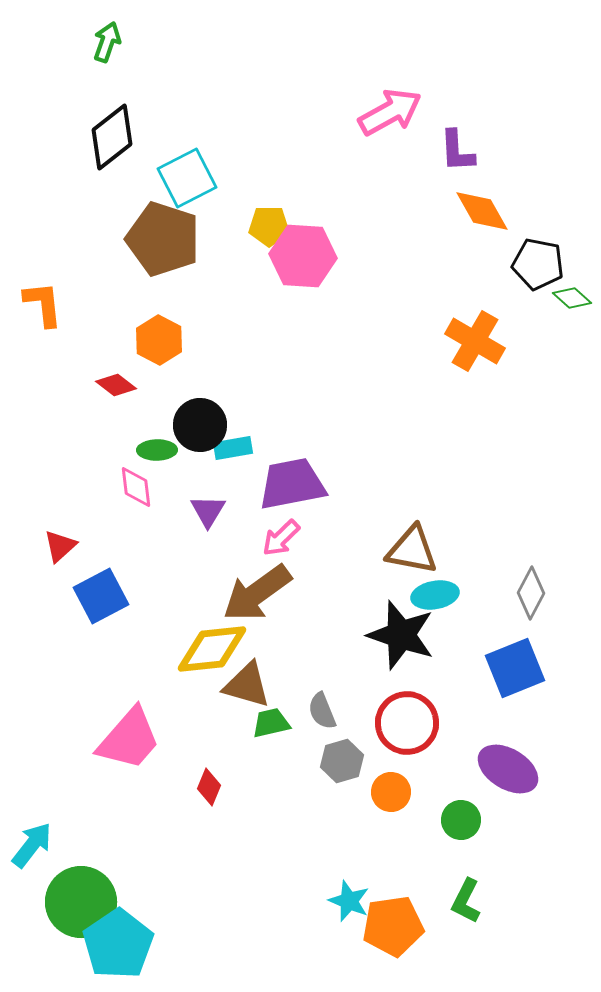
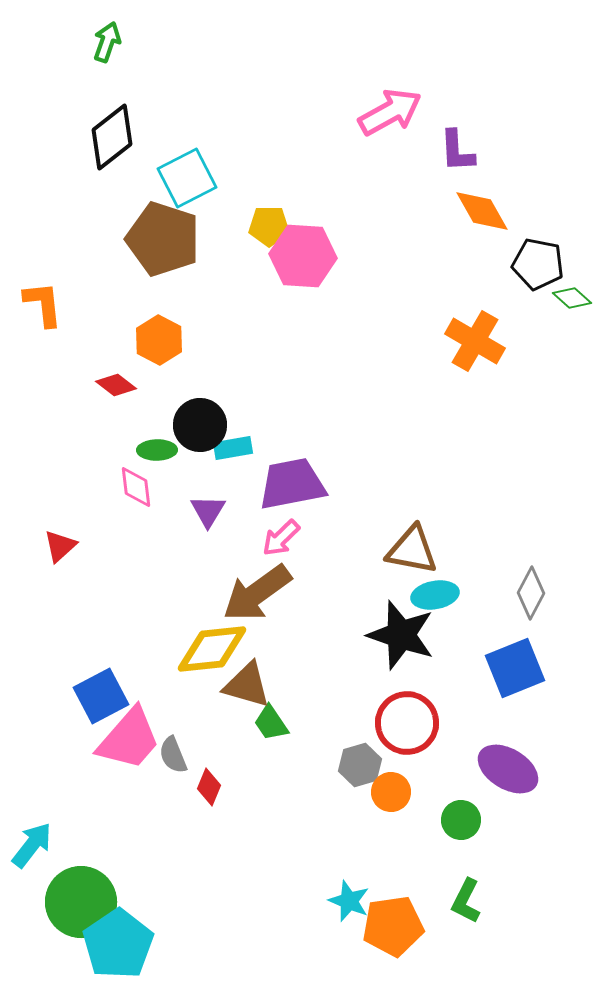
blue square at (101, 596): moved 100 px down
gray semicircle at (322, 711): moved 149 px left, 44 px down
green trapezoid at (271, 723): rotated 111 degrees counterclockwise
gray hexagon at (342, 761): moved 18 px right, 4 px down
